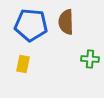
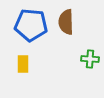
yellow rectangle: rotated 12 degrees counterclockwise
